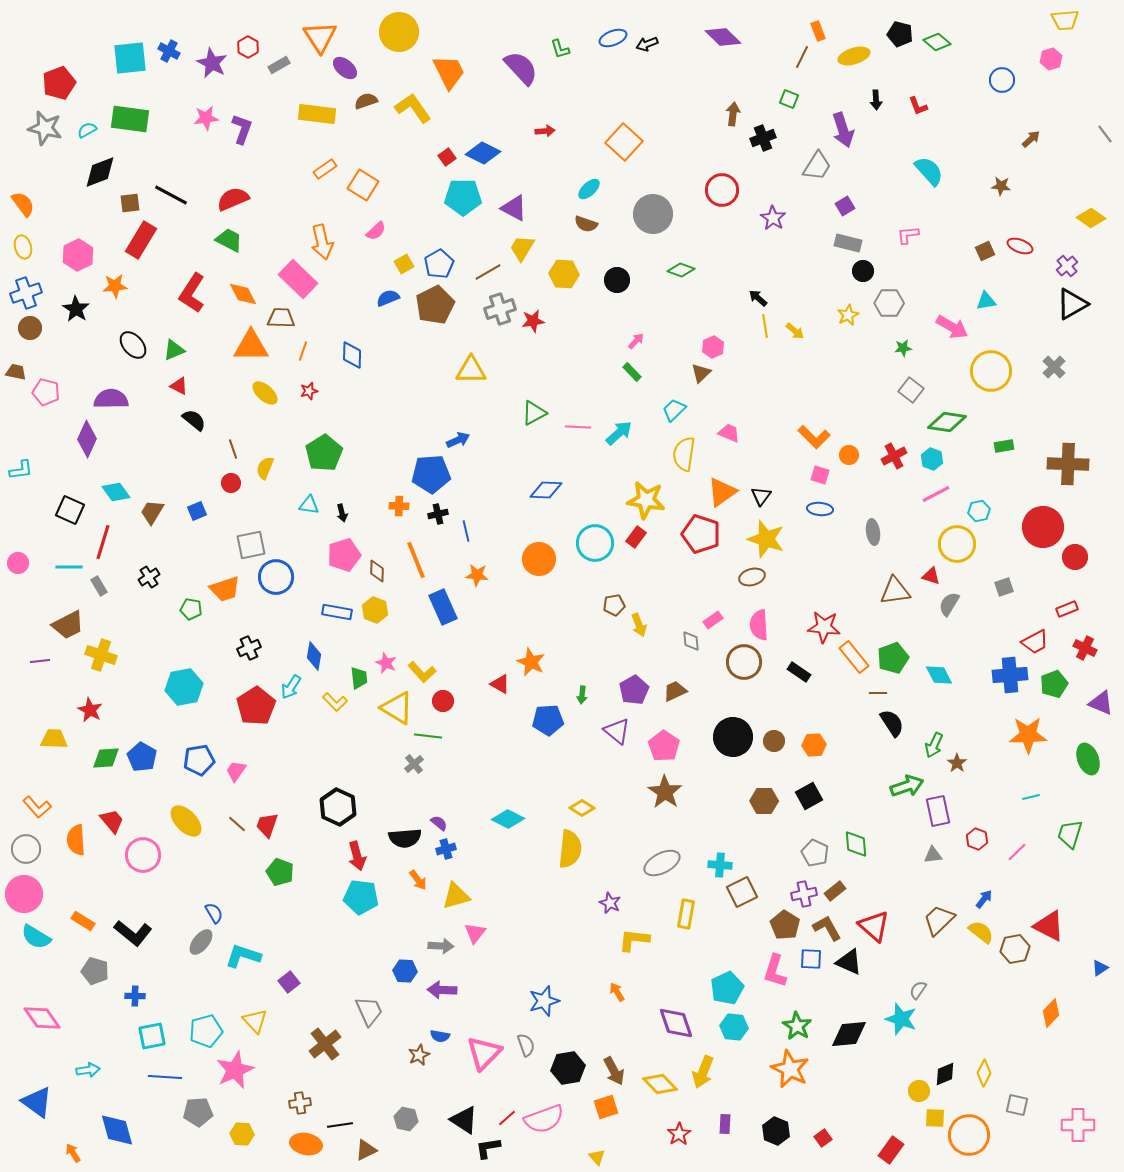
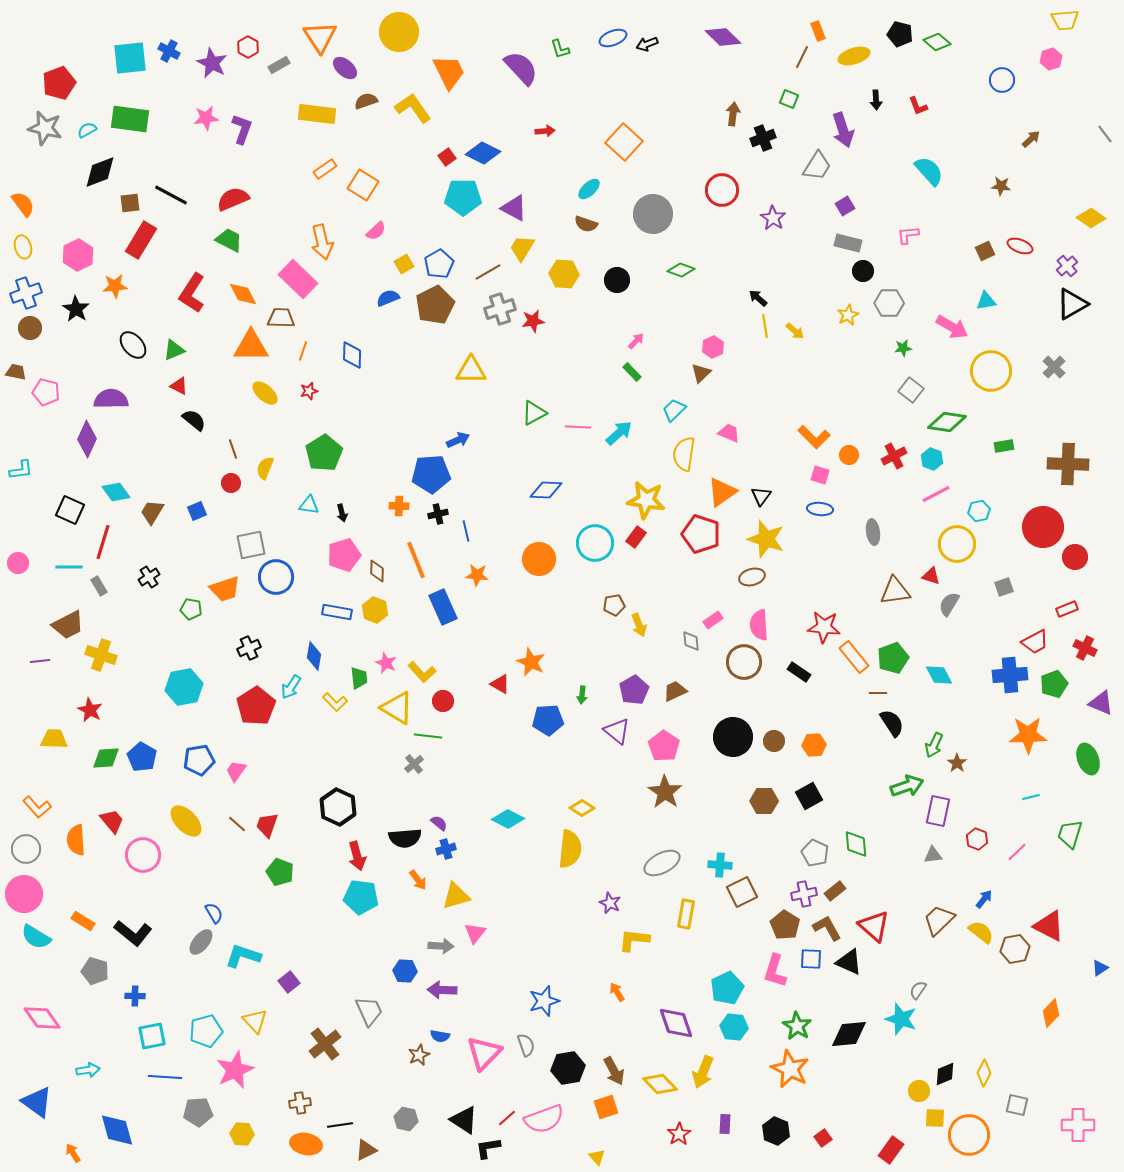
purple rectangle at (938, 811): rotated 24 degrees clockwise
